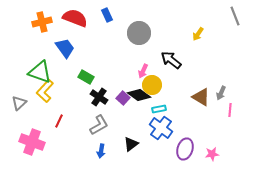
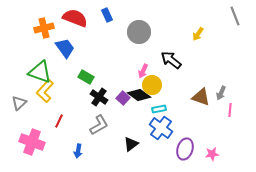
orange cross: moved 2 px right, 6 px down
gray circle: moved 1 px up
brown triangle: rotated 12 degrees counterclockwise
blue arrow: moved 23 px left
